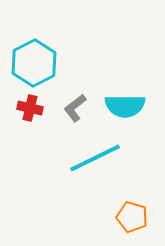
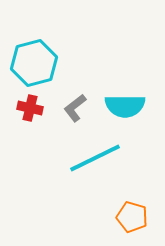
cyan hexagon: rotated 12 degrees clockwise
